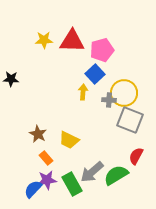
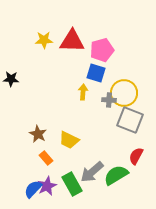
blue square: moved 1 px right, 1 px up; rotated 30 degrees counterclockwise
purple star: moved 6 px down; rotated 18 degrees counterclockwise
